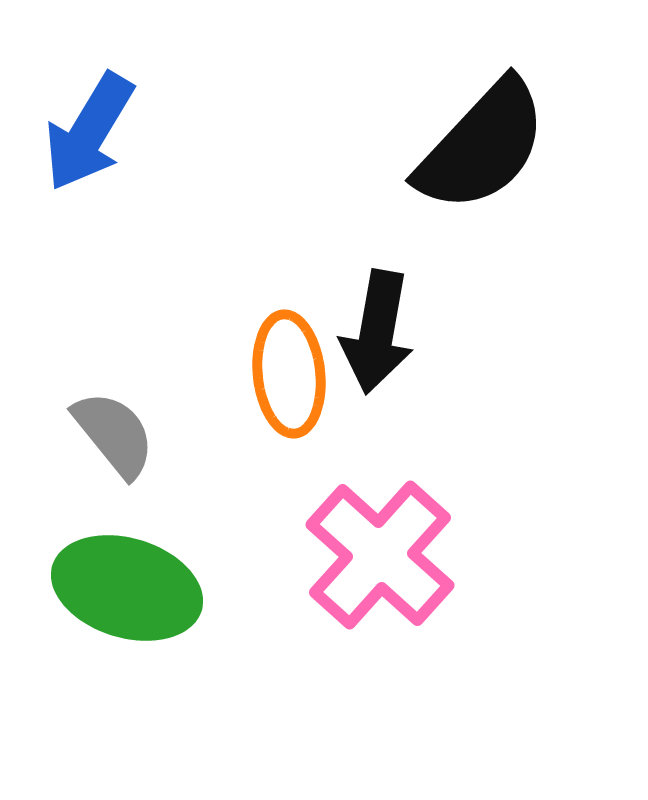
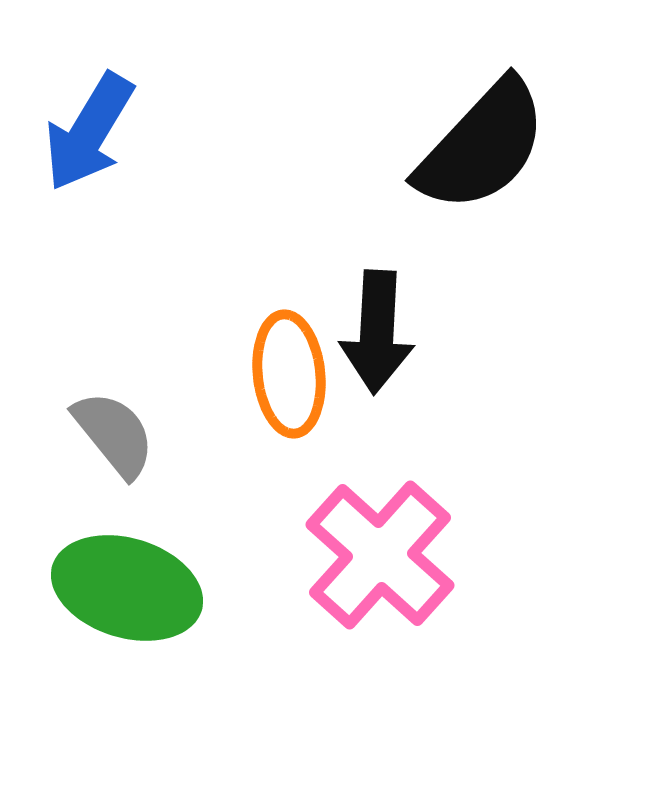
black arrow: rotated 7 degrees counterclockwise
